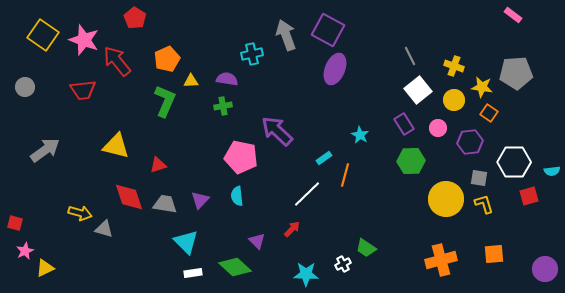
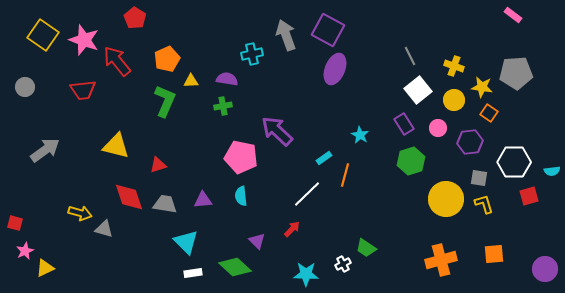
green hexagon at (411, 161): rotated 16 degrees counterclockwise
cyan semicircle at (237, 196): moved 4 px right
purple triangle at (200, 200): moved 3 px right; rotated 42 degrees clockwise
